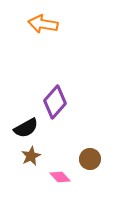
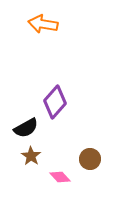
brown star: rotated 12 degrees counterclockwise
